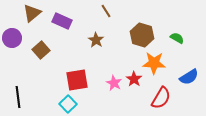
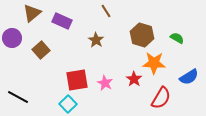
pink star: moved 9 px left
black line: rotated 55 degrees counterclockwise
